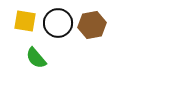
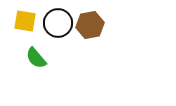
brown hexagon: moved 2 px left
